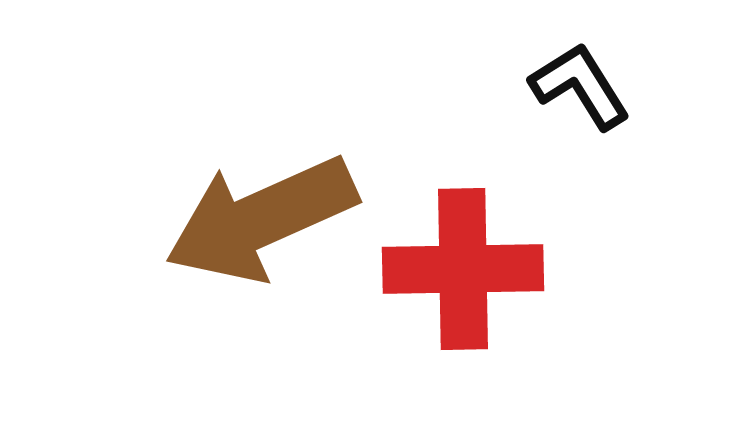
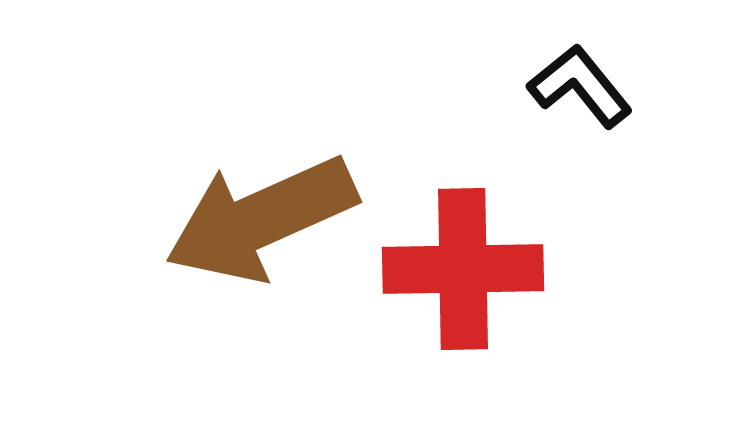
black L-shape: rotated 7 degrees counterclockwise
